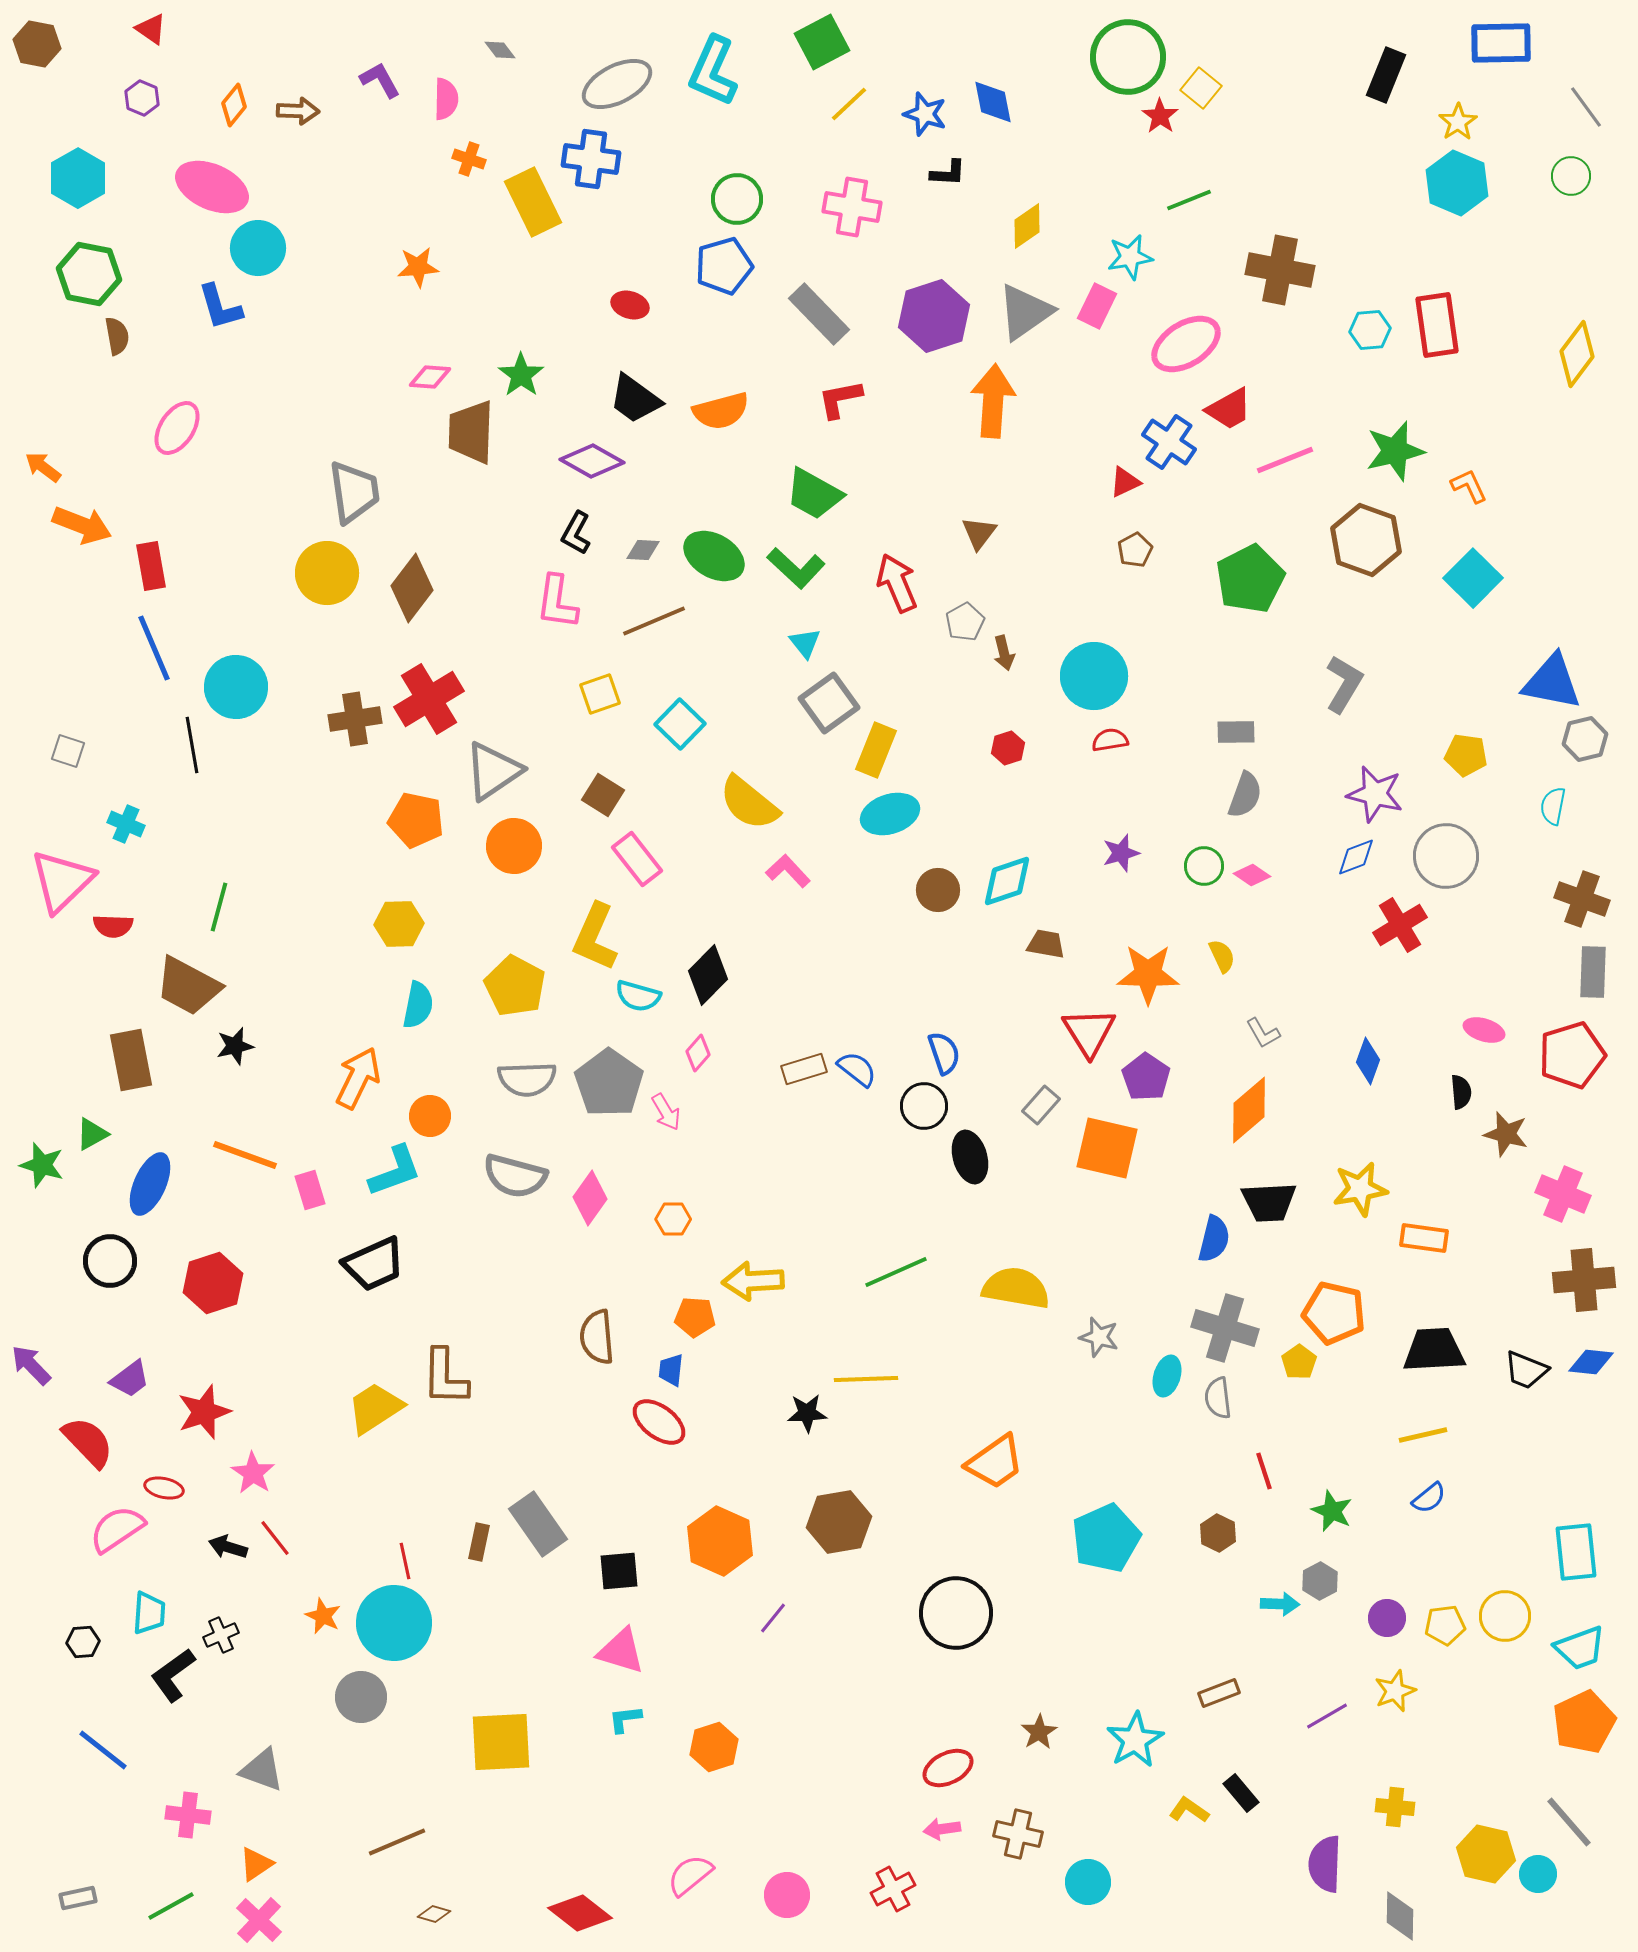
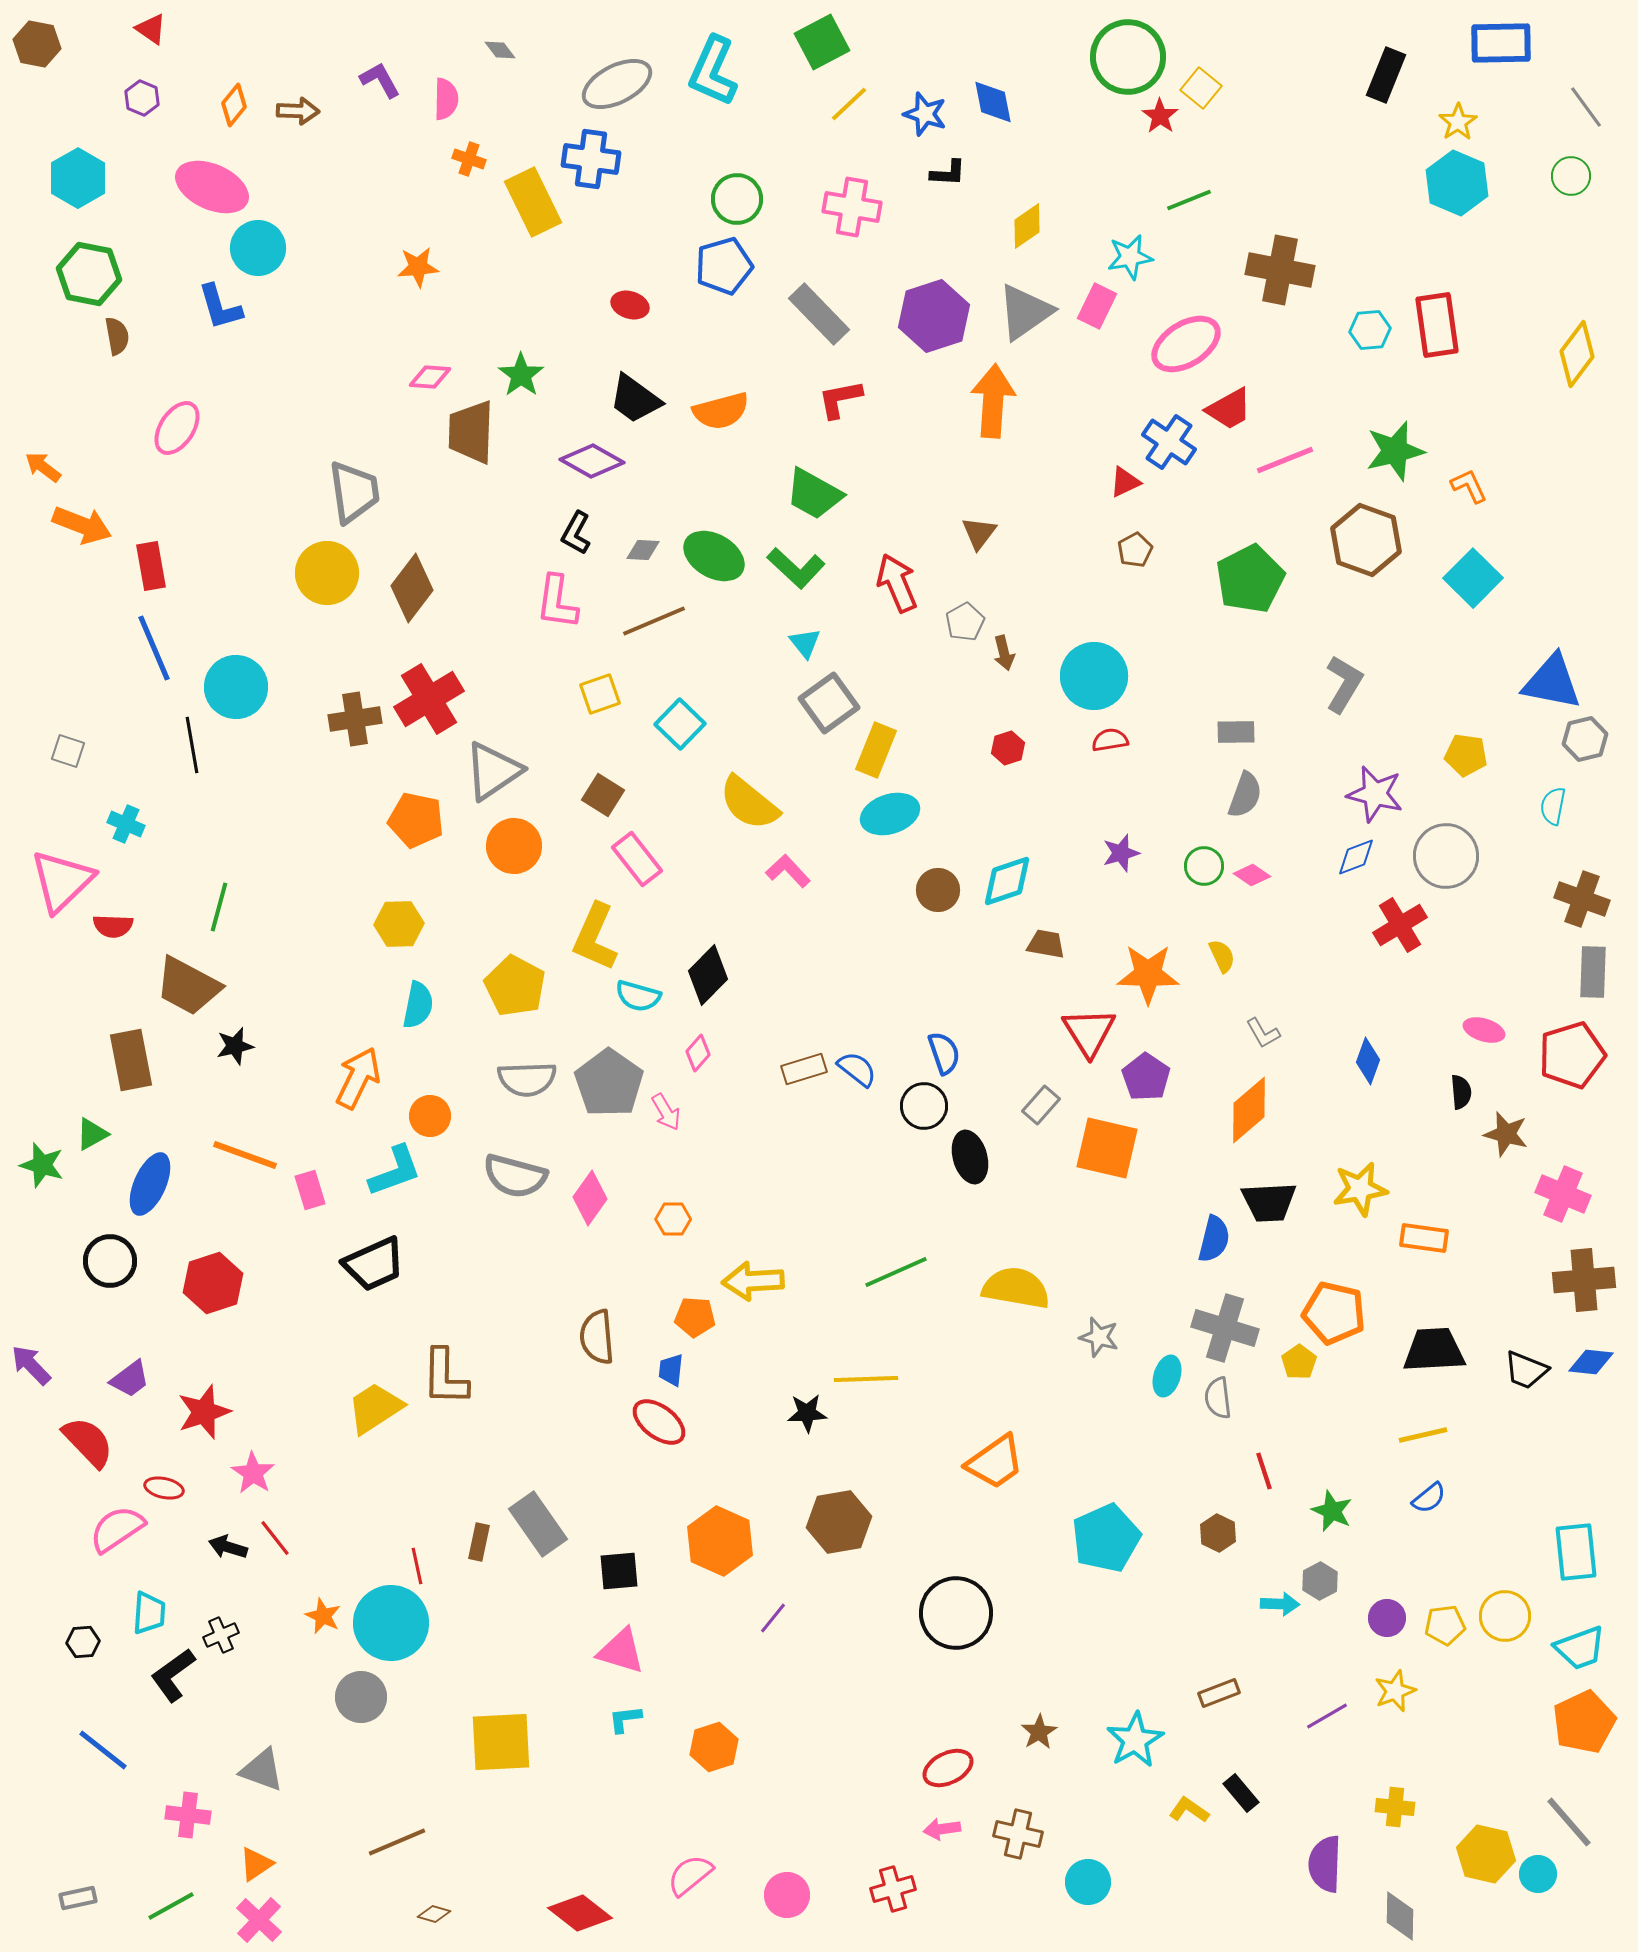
red line at (405, 1561): moved 12 px right, 5 px down
cyan circle at (394, 1623): moved 3 px left
red cross at (893, 1889): rotated 12 degrees clockwise
